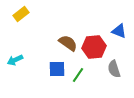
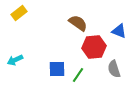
yellow rectangle: moved 2 px left, 1 px up
brown semicircle: moved 10 px right, 20 px up
